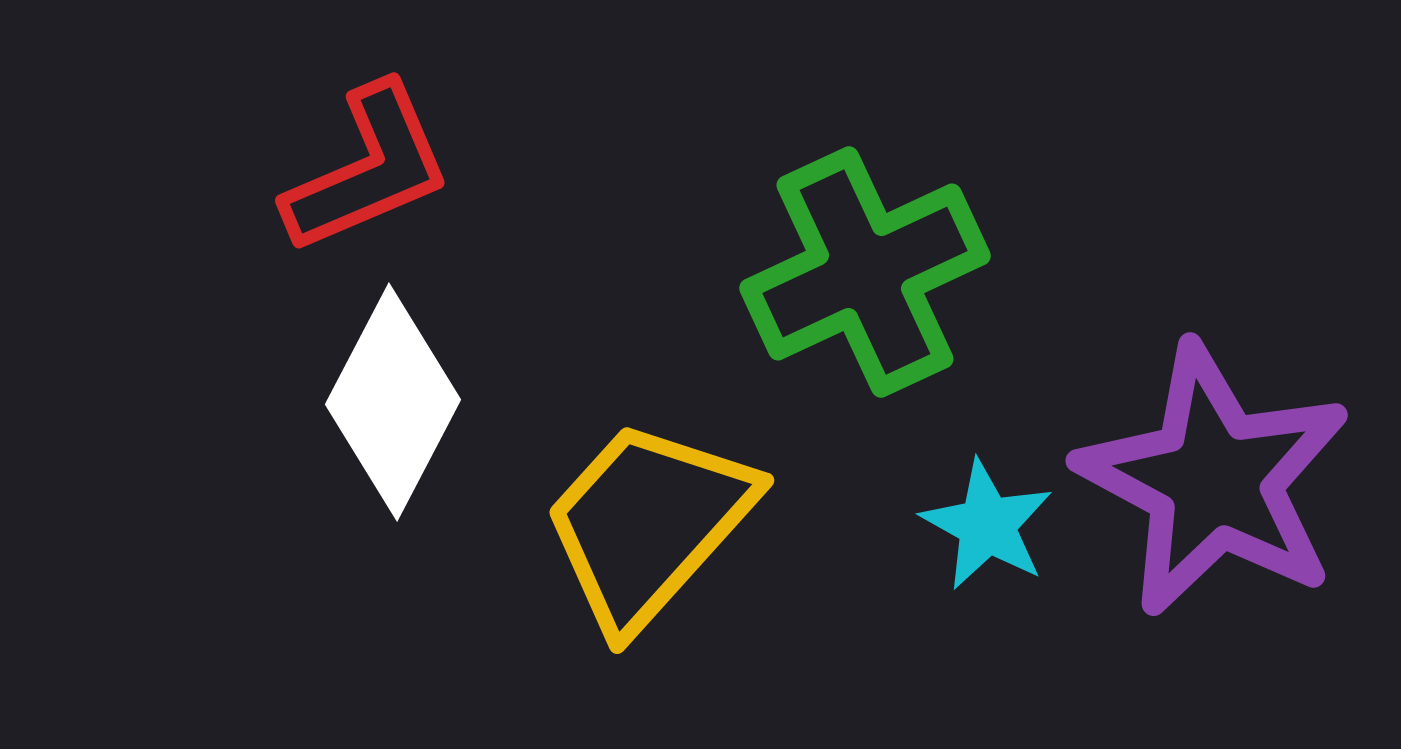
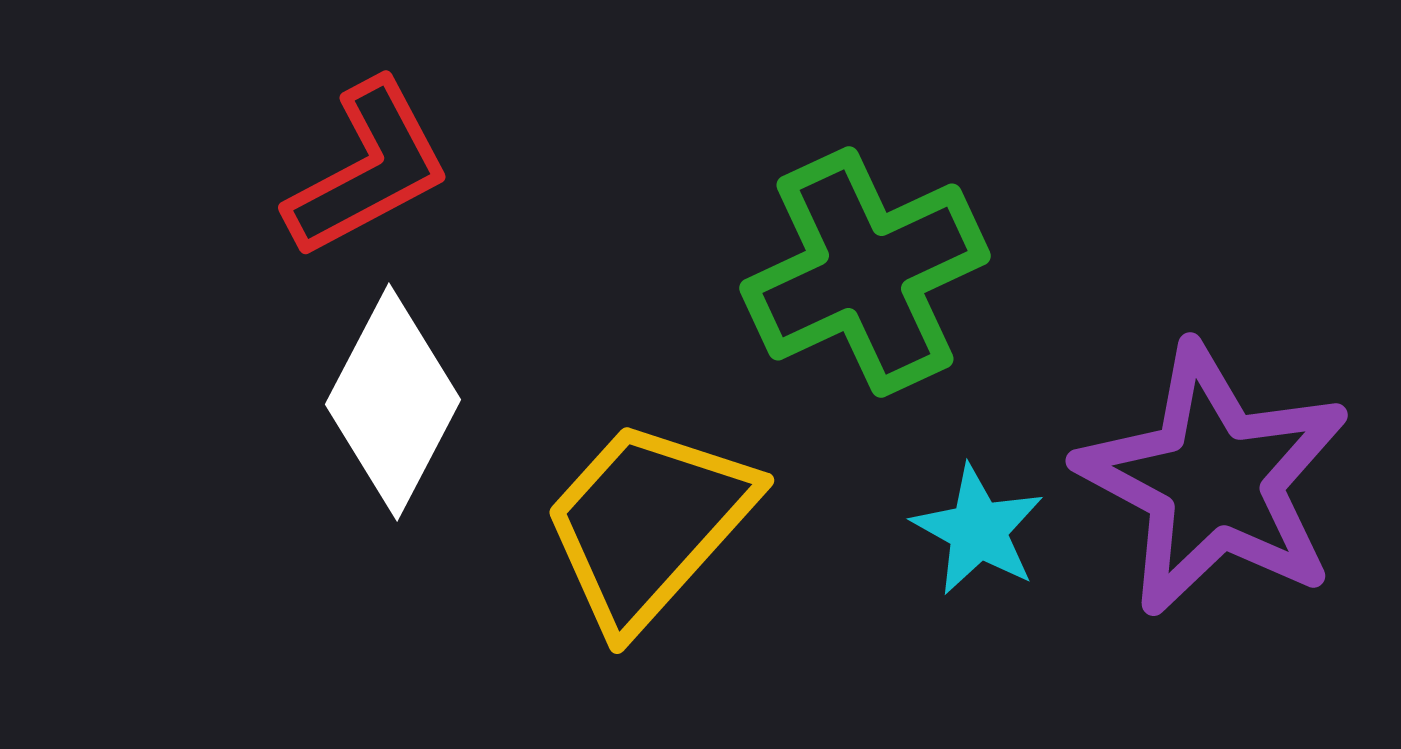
red L-shape: rotated 5 degrees counterclockwise
cyan star: moved 9 px left, 5 px down
